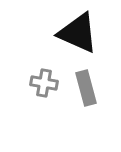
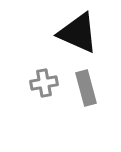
gray cross: rotated 20 degrees counterclockwise
